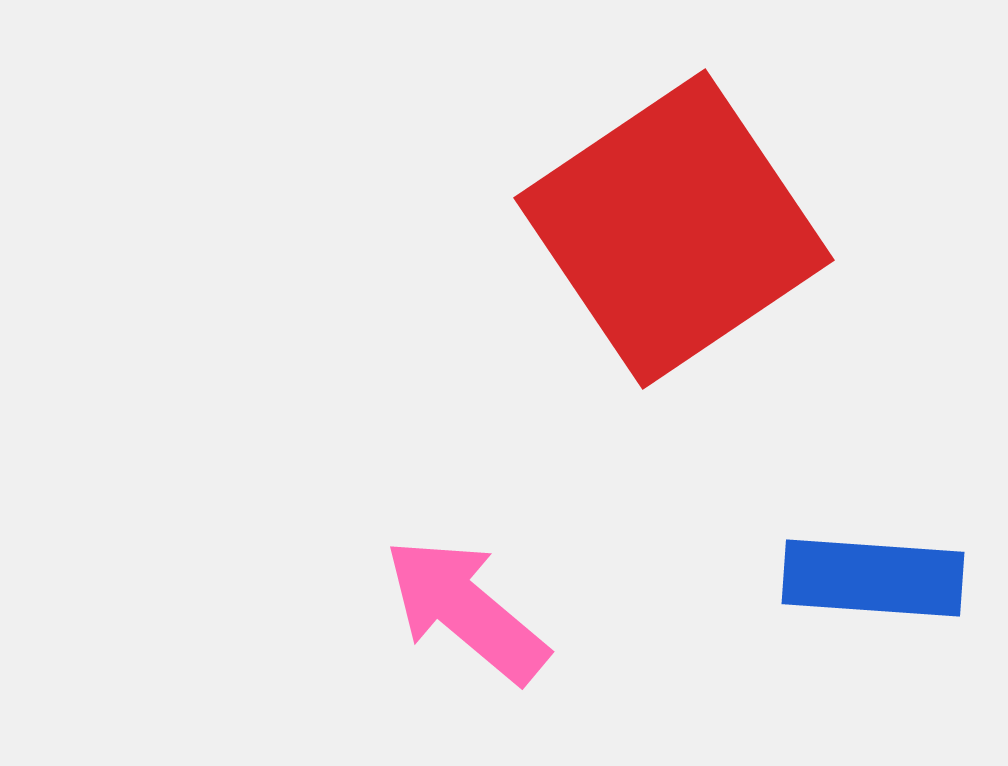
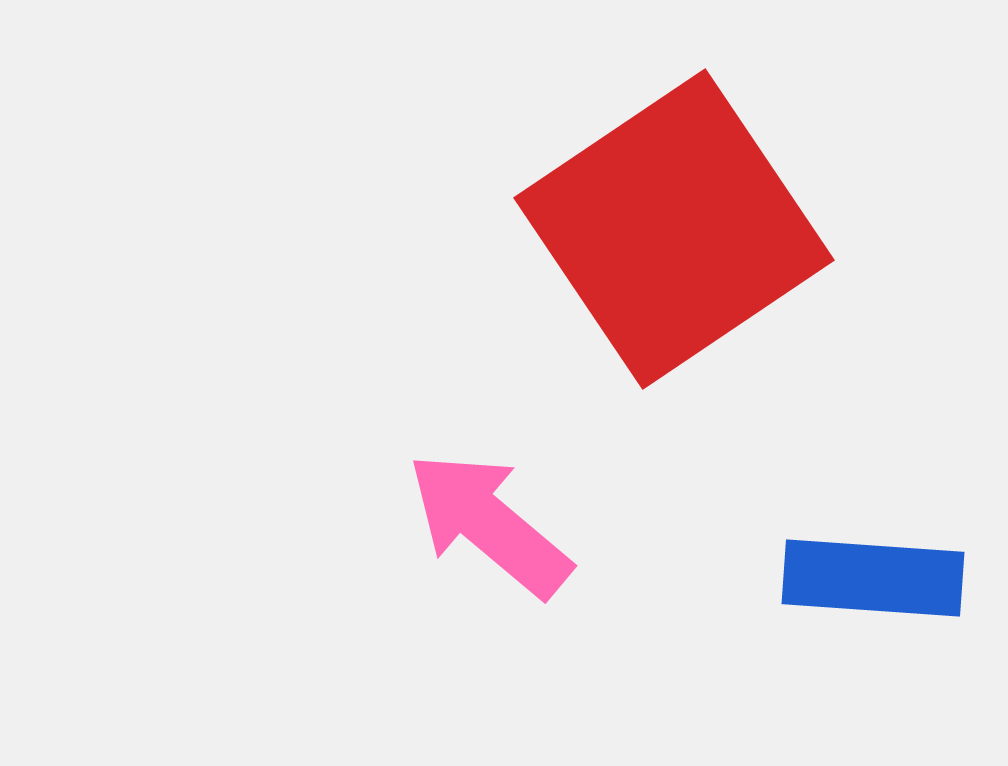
pink arrow: moved 23 px right, 86 px up
